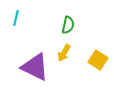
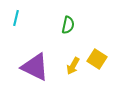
yellow arrow: moved 9 px right, 13 px down
yellow square: moved 1 px left, 1 px up
